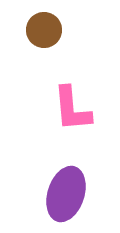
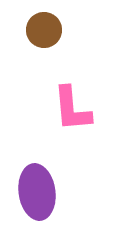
purple ellipse: moved 29 px left, 2 px up; rotated 26 degrees counterclockwise
